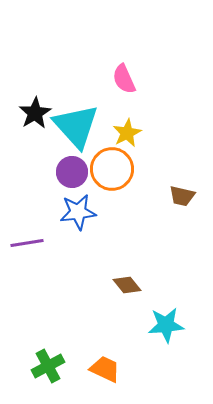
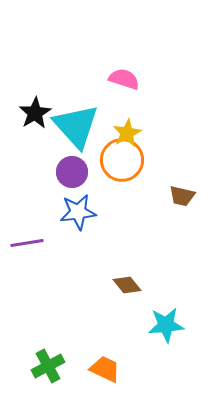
pink semicircle: rotated 132 degrees clockwise
orange circle: moved 10 px right, 9 px up
